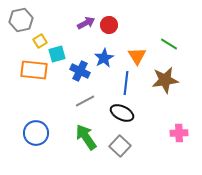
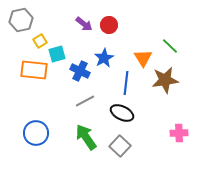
purple arrow: moved 2 px left, 1 px down; rotated 66 degrees clockwise
green line: moved 1 px right, 2 px down; rotated 12 degrees clockwise
orange triangle: moved 6 px right, 2 px down
